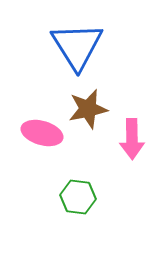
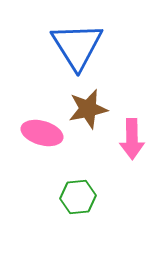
green hexagon: rotated 12 degrees counterclockwise
